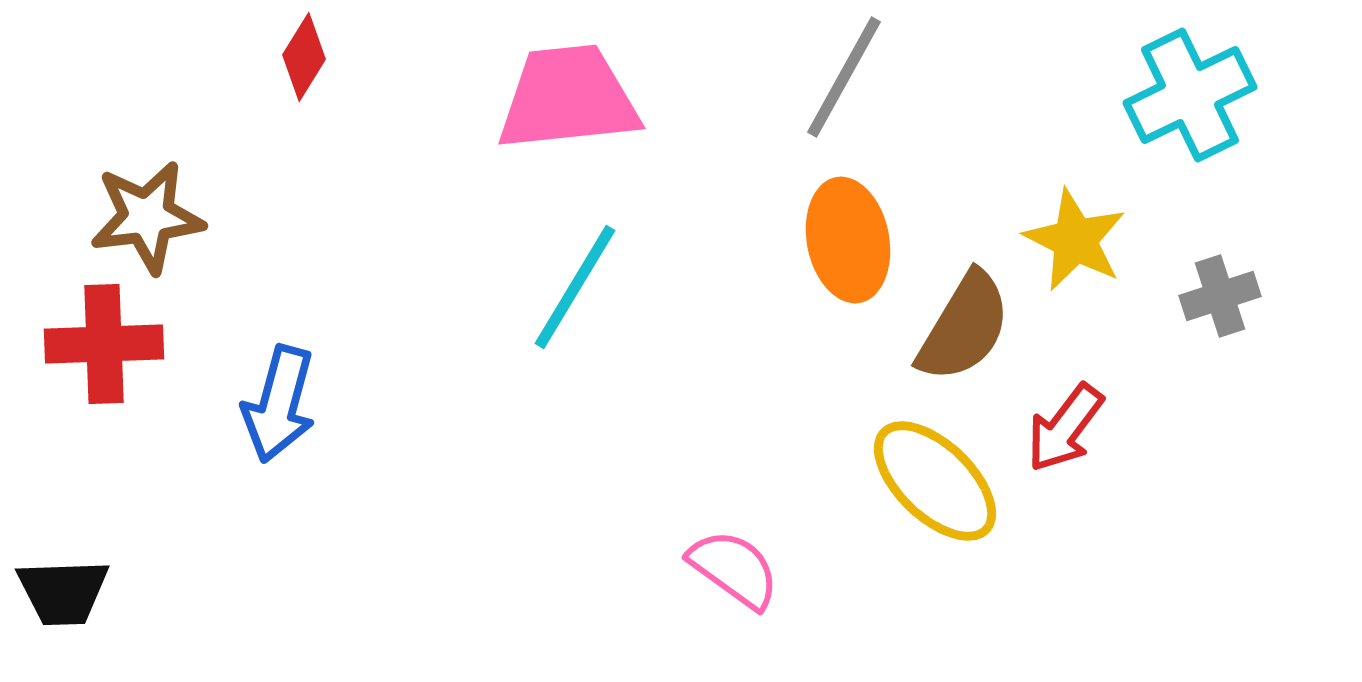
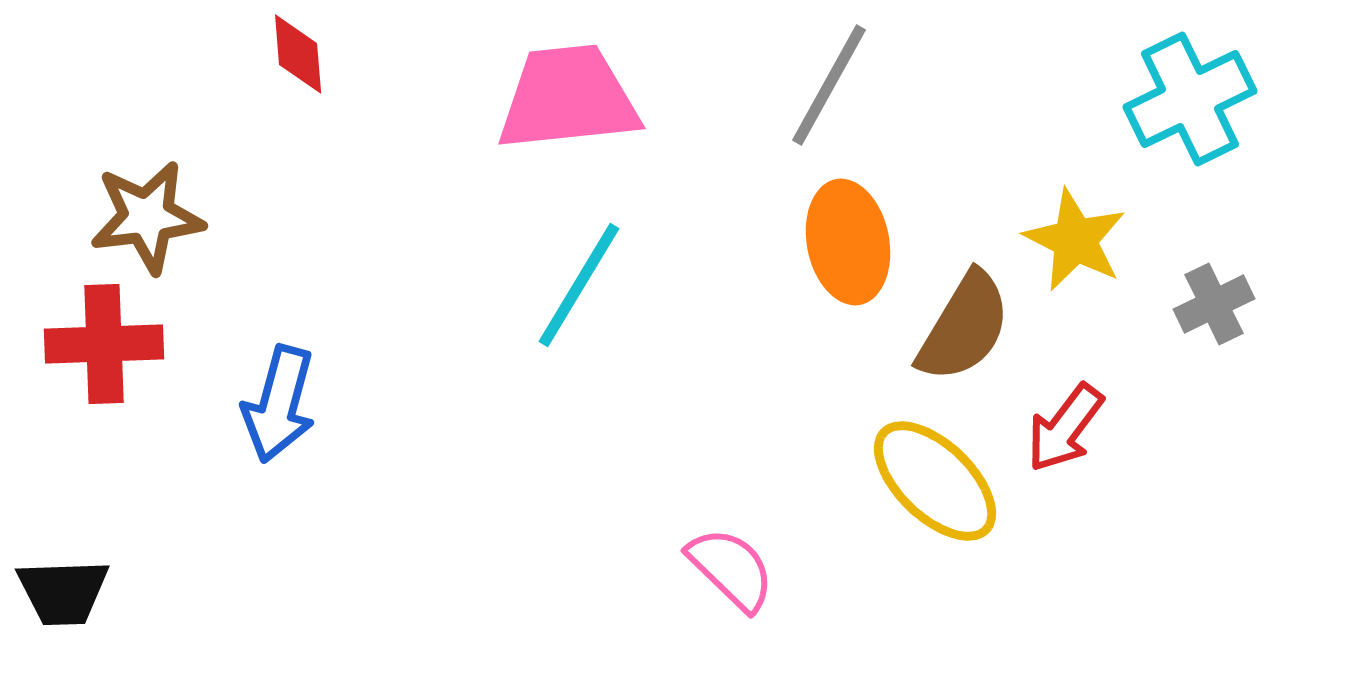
red diamond: moved 6 px left, 3 px up; rotated 36 degrees counterclockwise
gray line: moved 15 px left, 8 px down
cyan cross: moved 4 px down
orange ellipse: moved 2 px down
cyan line: moved 4 px right, 2 px up
gray cross: moved 6 px left, 8 px down; rotated 8 degrees counterclockwise
pink semicircle: moved 3 px left; rotated 8 degrees clockwise
